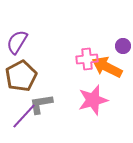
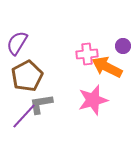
purple semicircle: moved 1 px down
pink cross: moved 5 px up
brown pentagon: moved 6 px right
